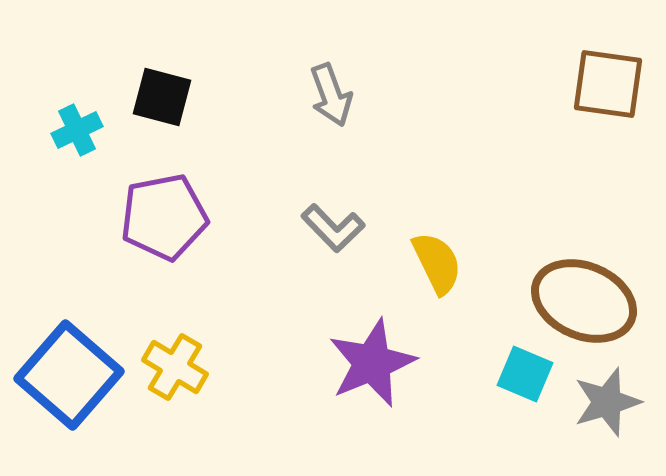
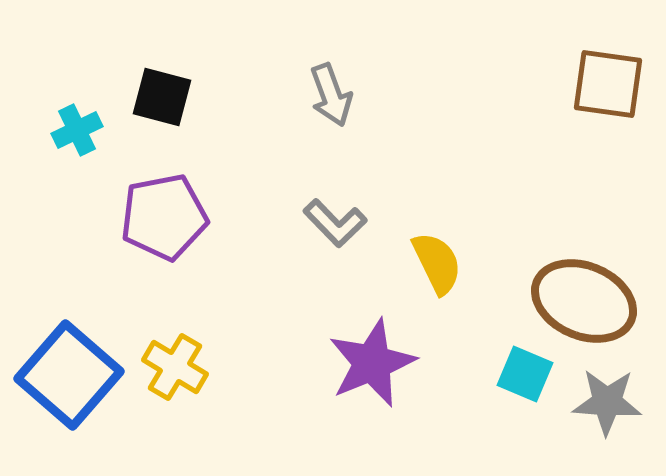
gray L-shape: moved 2 px right, 5 px up
gray star: rotated 20 degrees clockwise
